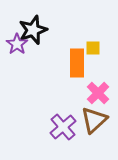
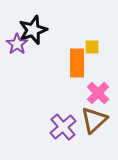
yellow square: moved 1 px left, 1 px up
